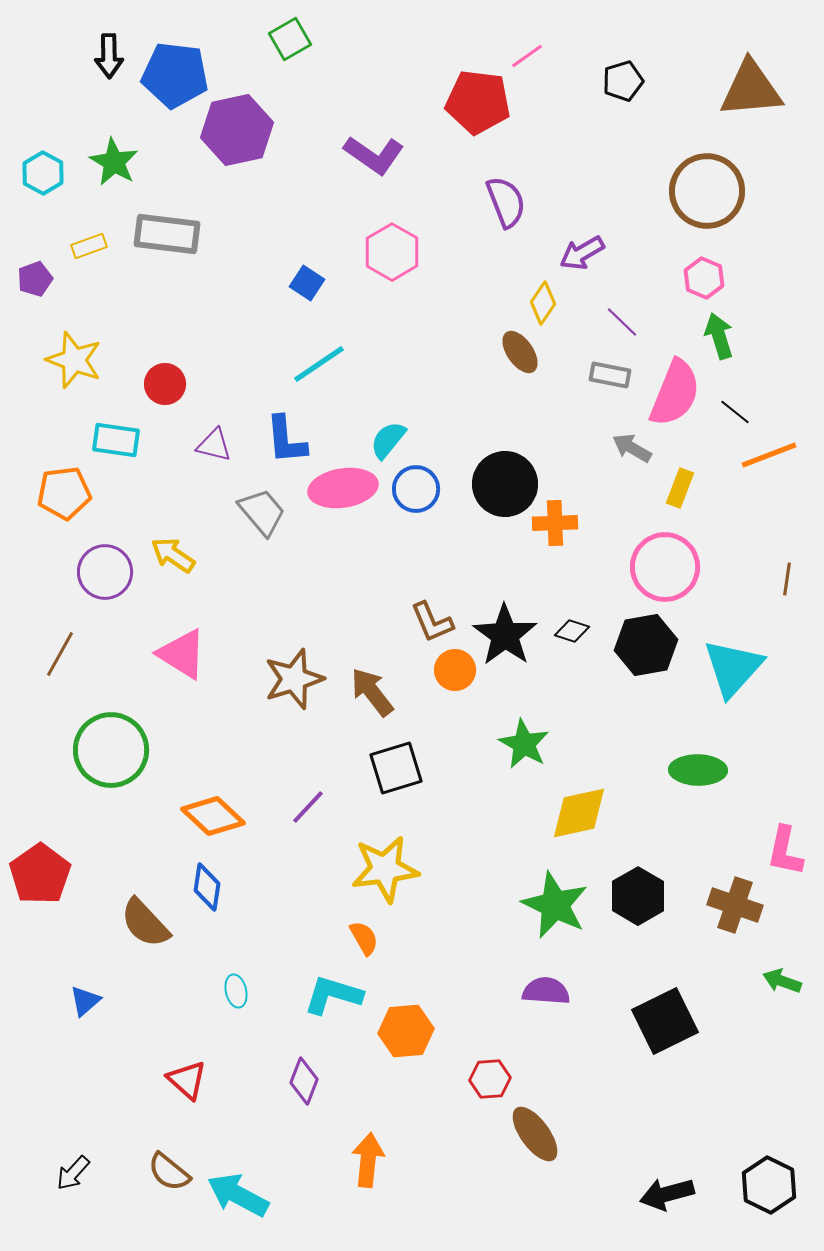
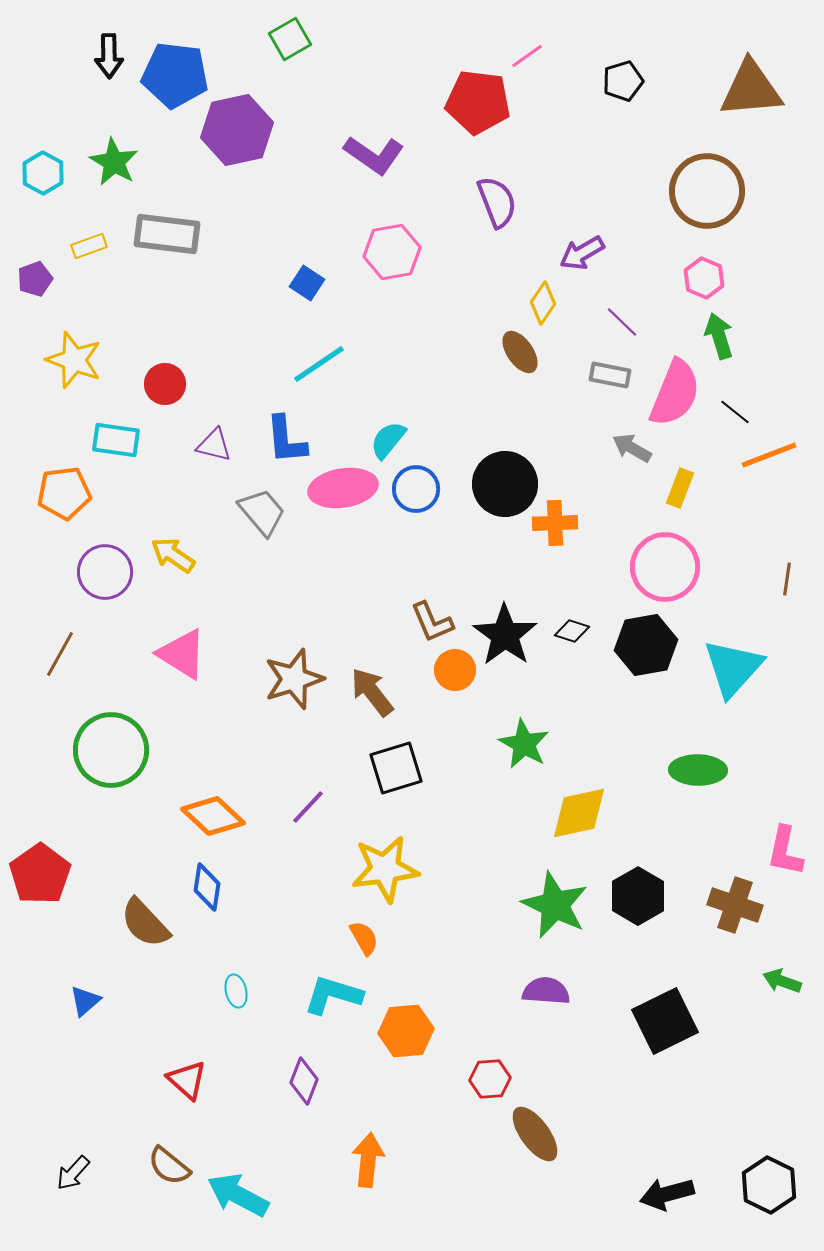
purple semicircle at (506, 202): moved 9 px left
pink hexagon at (392, 252): rotated 20 degrees clockwise
brown semicircle at (169, 1172): moved 6 px up
